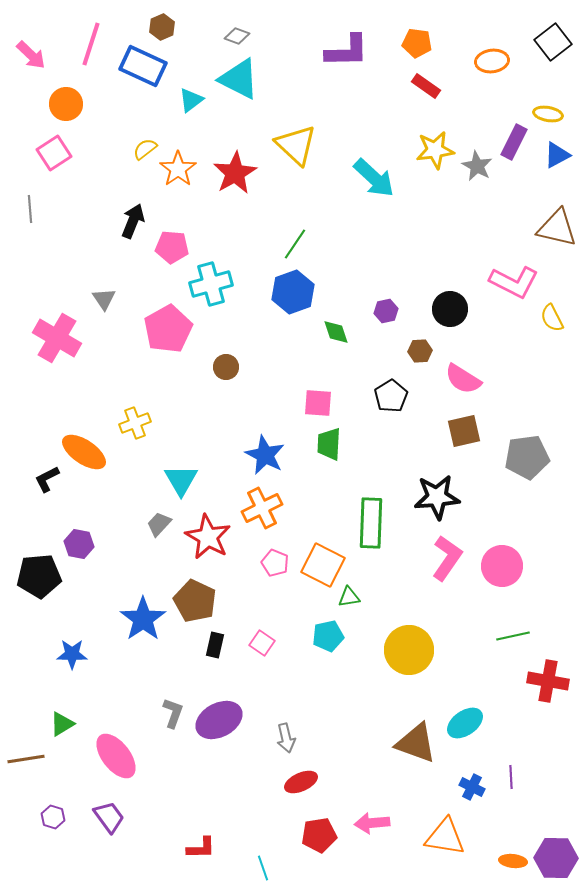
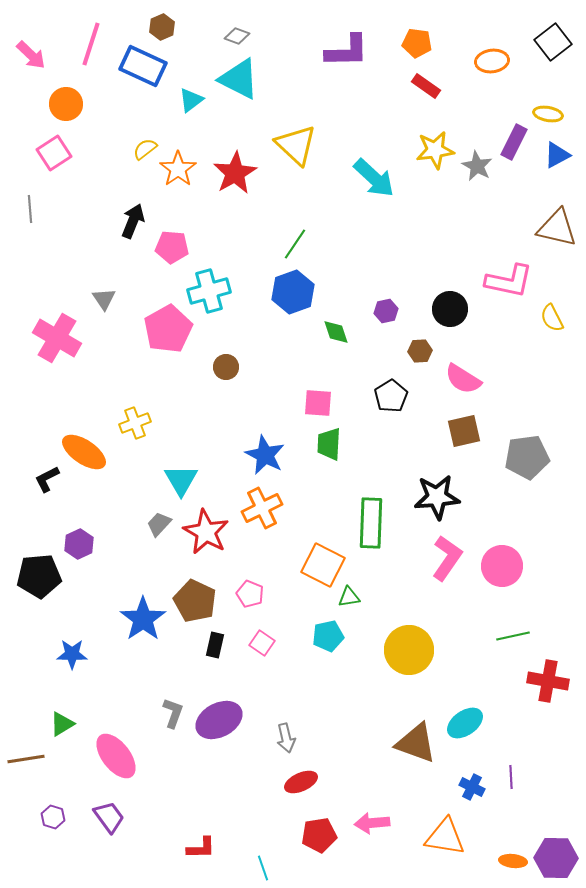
pink L-shape at (514, 282): moved 5 px left, 1 px up; rotated 15 degrees counterclockwise
cyan cross at (211, 284): moved 2 px left, 7 px down
red star at (208, 537): moved 2 px left, 5 px up
purple hexagon at (79, 544): rotated 24 degrees clockwise
pink pentagon at (275, 563): moved 25 px left, 31 px down
